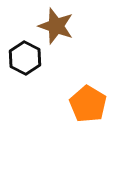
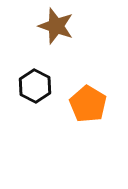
black hexagon: moved 10 px right, 28 px down
